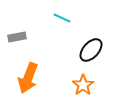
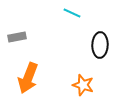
cyan line: moved 10 px right, 5 px up
black ellipse: moved 9 px right, 5 px up; rotated 40 degrees counterclockwise
orange star: rotated 20 degrees counterclockwise
